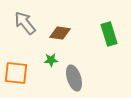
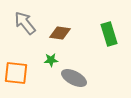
gray ellipse: rotated 45 degrees counterclockwise
